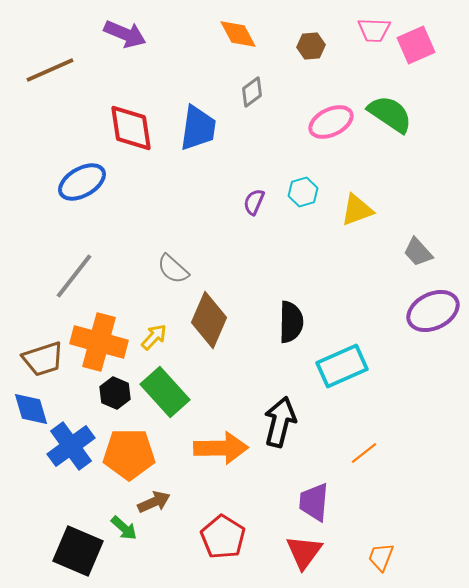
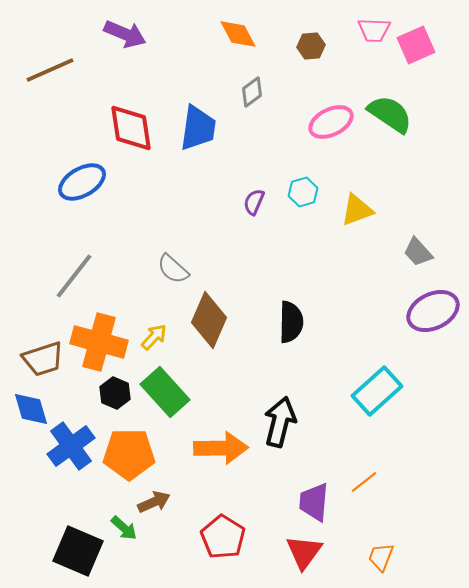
cyan rectangle: moved 35 px right, 25 px down; rotated 18 degrees counterclockwise
orange line: moved 29 px down
